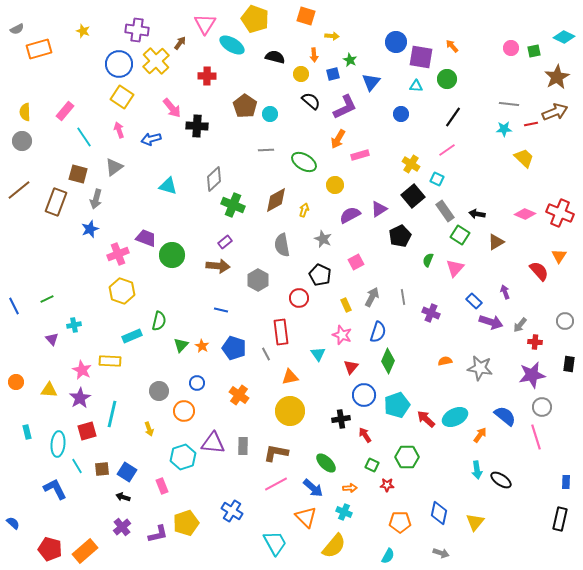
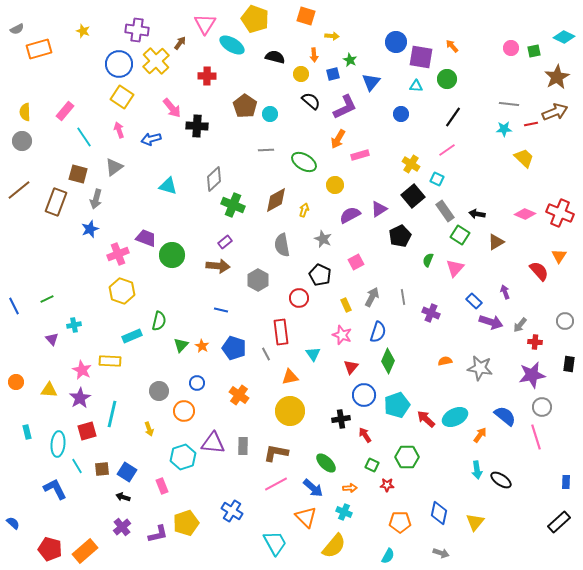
cyan triangle at (318, 354): moved 5 px left
black rectangle at (560, 519): moved 1 px left, 3 px down; rotated 35 degrees clockwise
